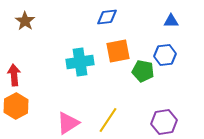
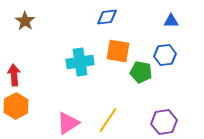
orange square: rotated 20 degrees clockwise
green pentagon: moved 2 px left, 1 px down
